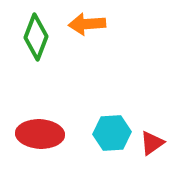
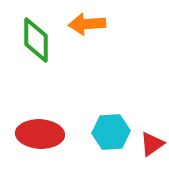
green diamond: moved 3 px down; rotated 21 degrees counterclockwise
cyan hexagon: moved 1 px left, 1 px up
red triangle: moved 1 px down
